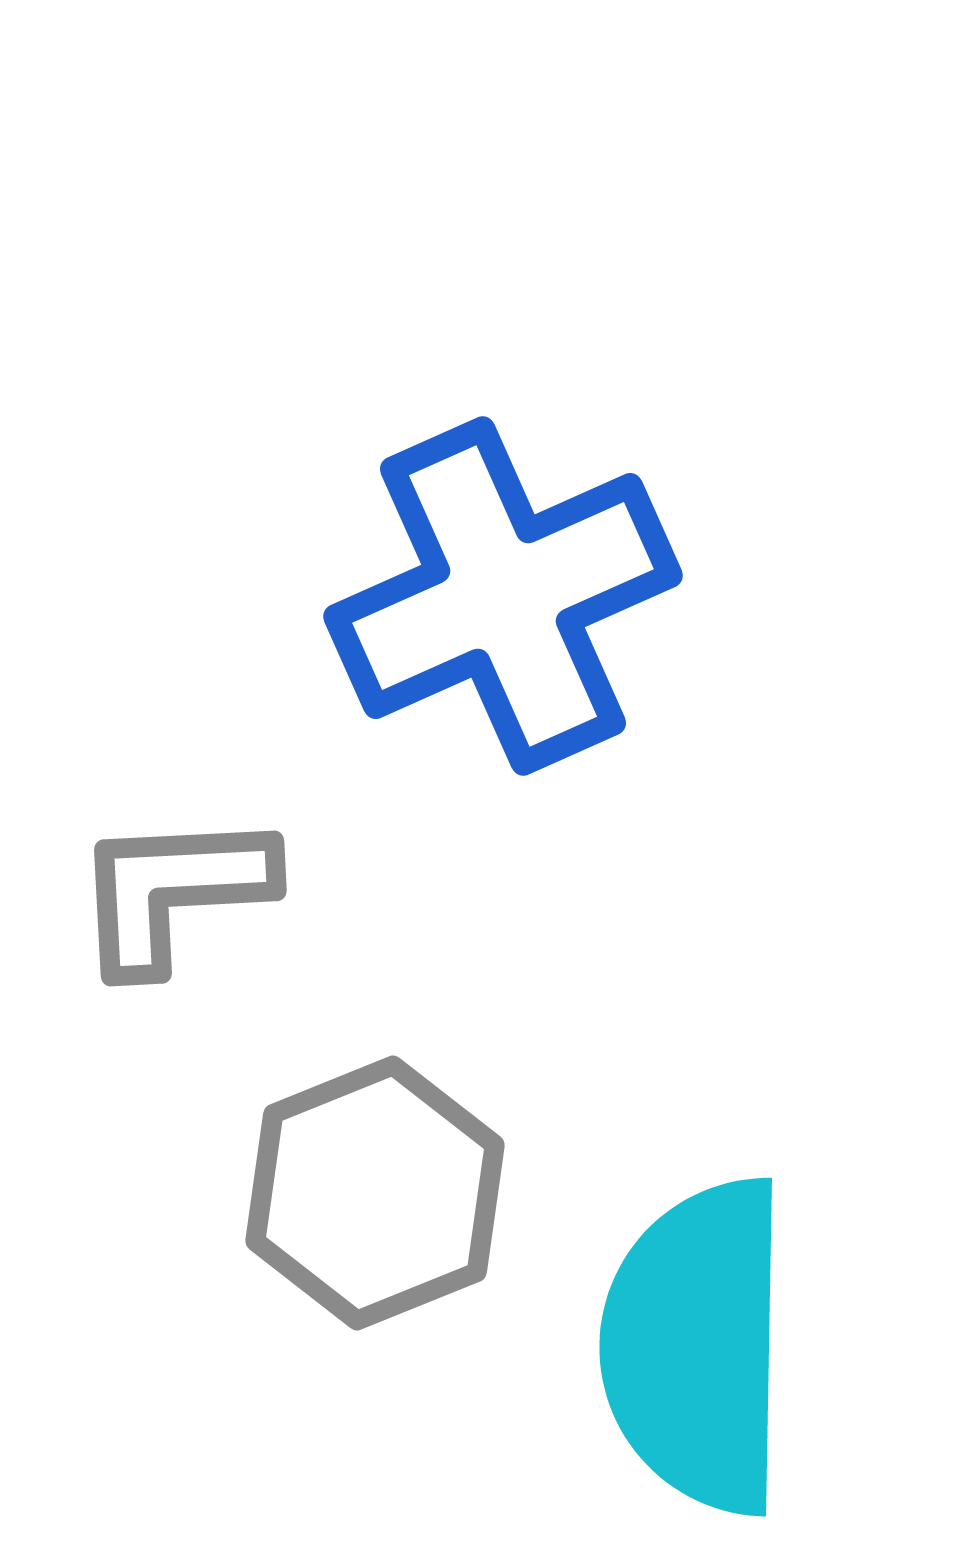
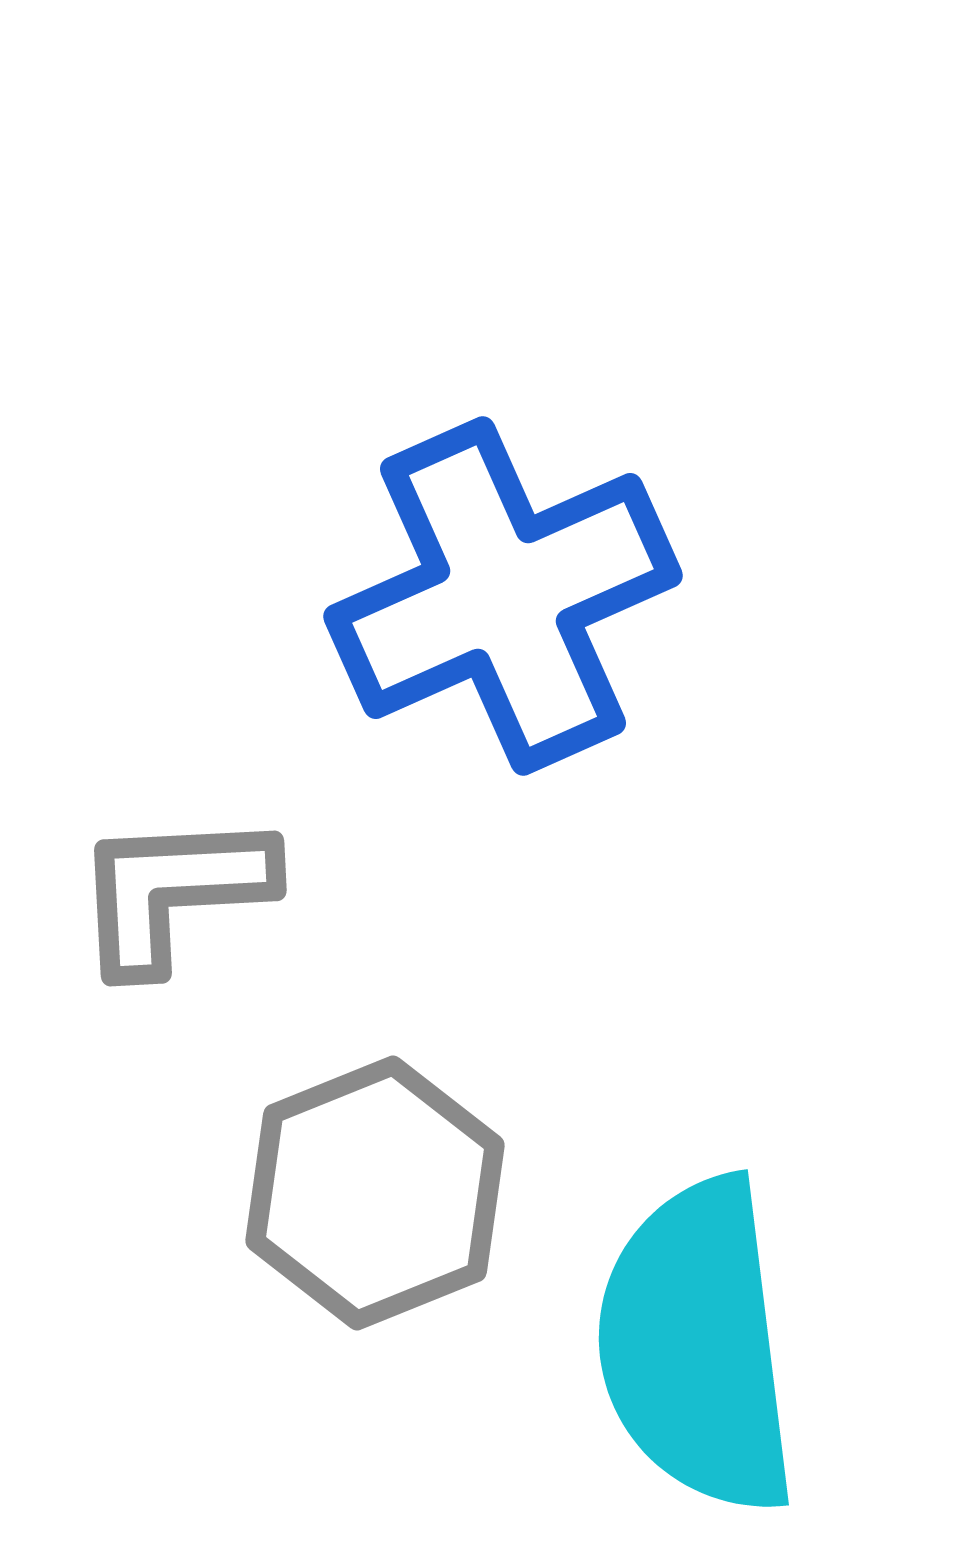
cyan semicircle: rotated 8 degrees counterclockwise
